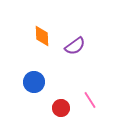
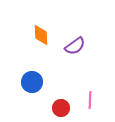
orange diamond: moved 1 px left, 1 px up
blue circle: moved 2 px left
pink line: rotated 36 degrees clockwise
